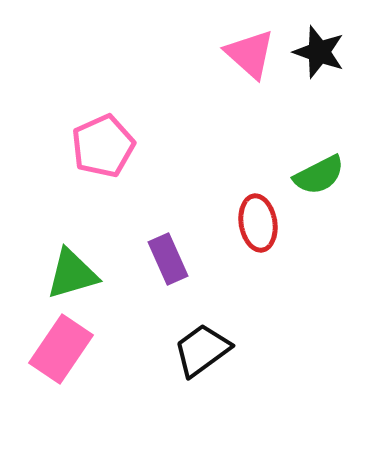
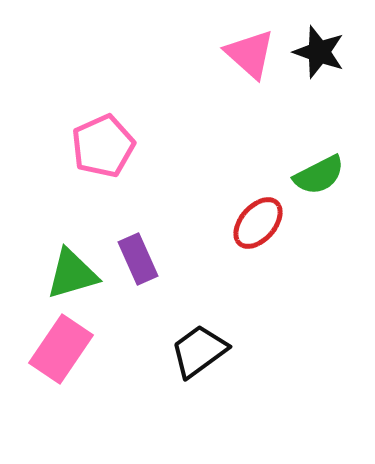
red ellipse: rotated 50 degrees clockwise
purple rectangle: moved 30 px left
black trapezoid: moved 3 px left, 1 px down
